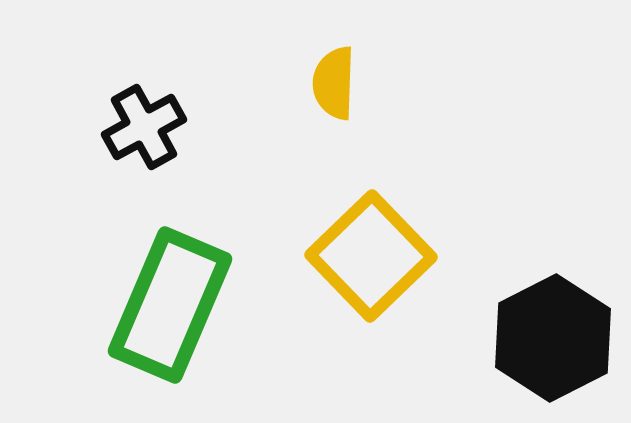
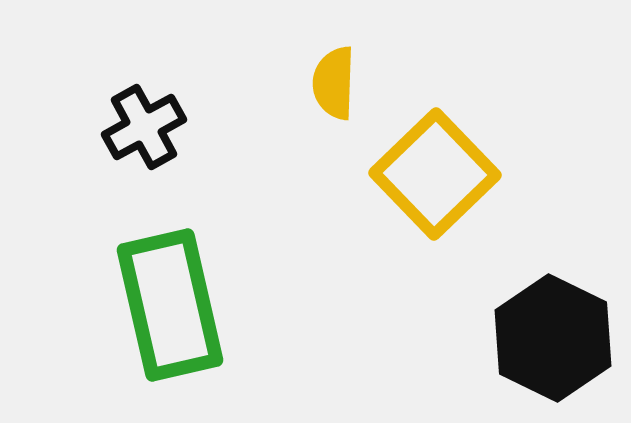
yellow square: moved 64 px right, 82 px up
green rectangle: rotated 36 degrees counterclockwise
black hexagon: rotated 7 degrees counterclockwise
